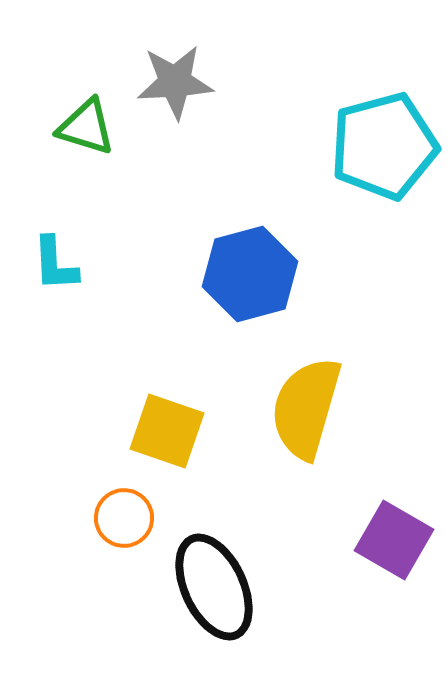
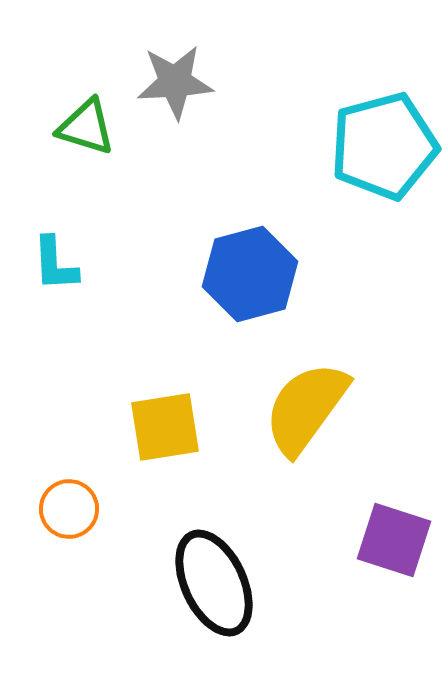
yellow semicircle: rotated 20 degrees clockwise
yellow square: moved 2 px left, 4 px up; rotated 28 degrees counterclockwise
orange circle: moved 55 px left, 9 px up
purple square: rotated 12 degrees counterclockwise
black ellipse: moved 4 px up
